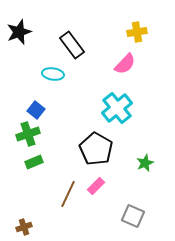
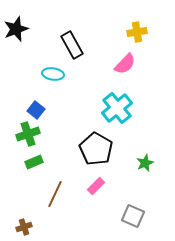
black star: moved 3 px left, 3 px up
black rectangle: rotated 8 degrees clockwise
brown line: moved 13 px left
